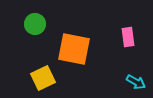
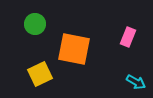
pink rectangle: rotated 30 degrees clockwise
yellow square: moved 3 px left, 4 px up
